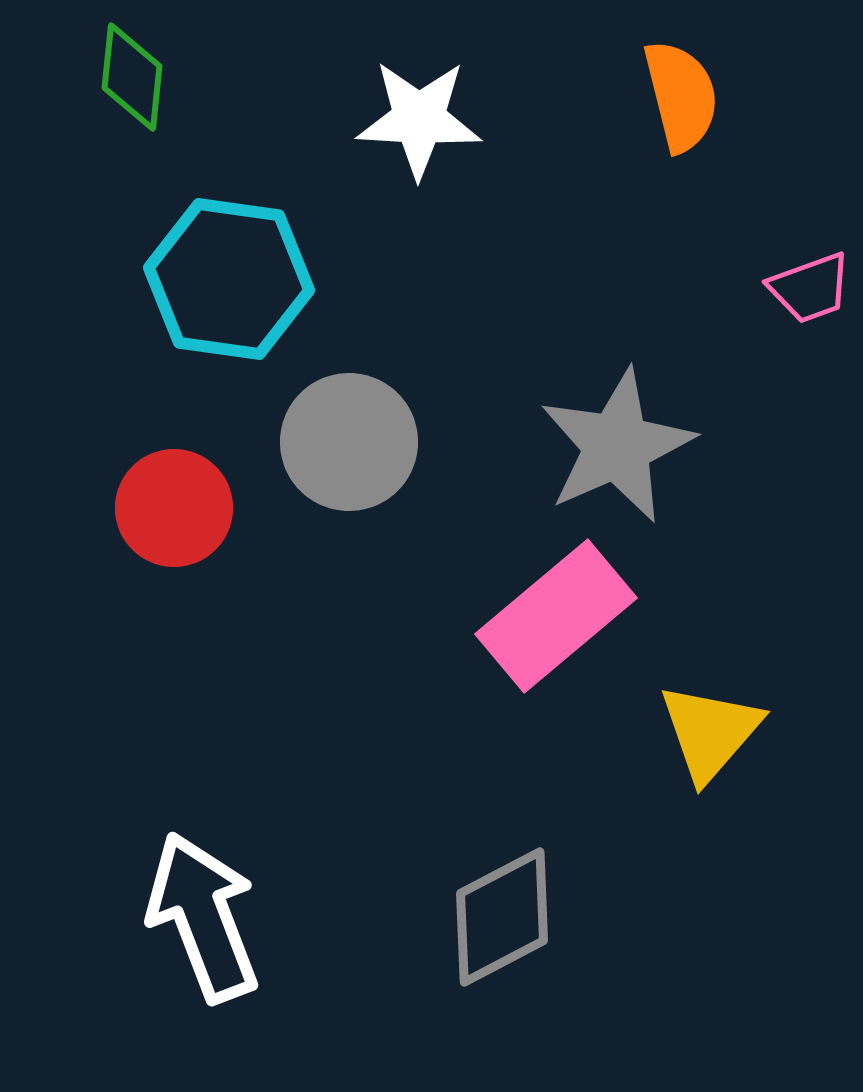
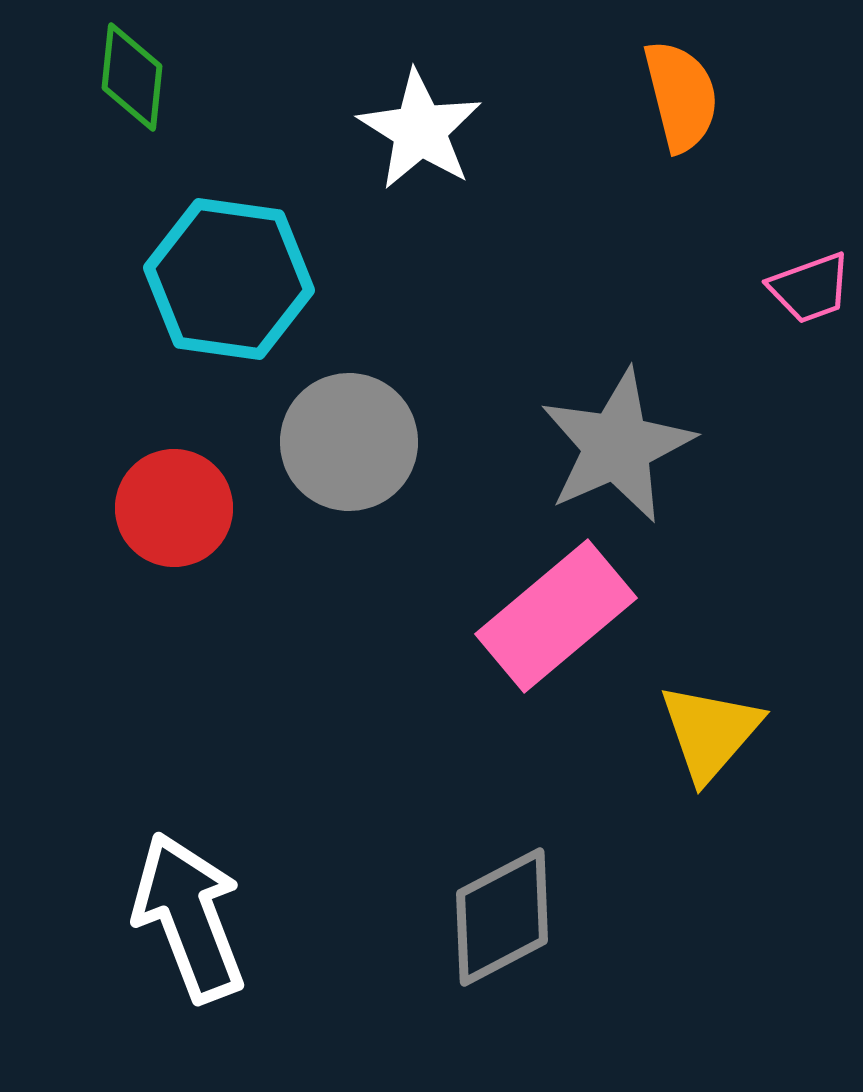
white star: moved 1 px right, 11 px down; rotated 29 degrees clockwise
white arrow: moved 14 px left
